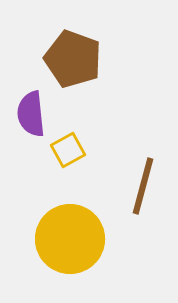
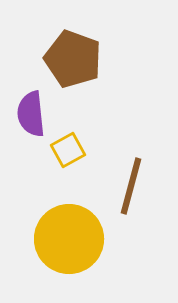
brown line: moved 12 px left
yellow circle: moved 1 px left
